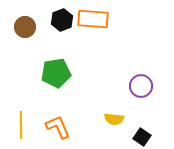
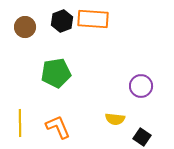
black hexagon: moved 1 px down
yellow semicircle: moved 1 px right
yellow line: moved 1 px left, 2 px up
